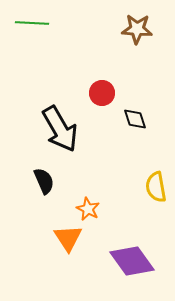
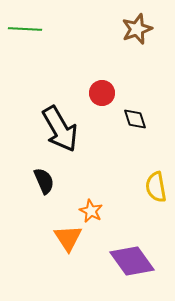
green line: moved 7 px left, 6 px down
brown star: rotated 24 degrees counterclockwise
orange star: moved 3 px right, 2 px down
